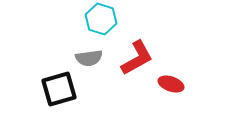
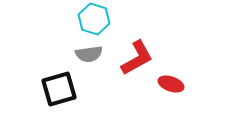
cyan hexagon: moved 7 px left
gray semicircle: moved 4 px up
